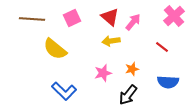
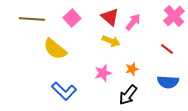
pink square: rotated 18 degrees counterclockwise
yellow arrow: rotated 150 degrees counterclockwise
red line: moved 5 px right, 2 px down
